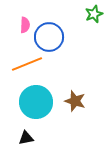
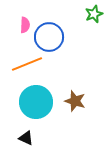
black triangle: rotated 35 degrees clockwise
